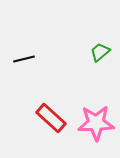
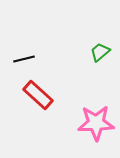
red rectangle: moved 13 px left, 23 px up
